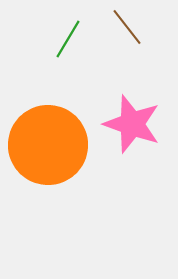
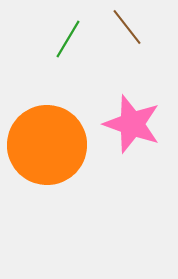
orange circle: moved 1 px left
